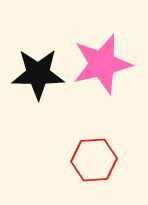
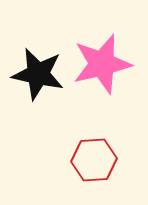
black star: rotated 12 degrees clockwise
